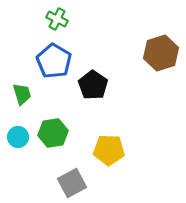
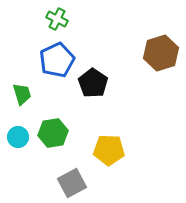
blue pentagon: moved 3 px right, 1 px up; rotated 16 degrees clockwise
black pentagon: moved 2 px up
